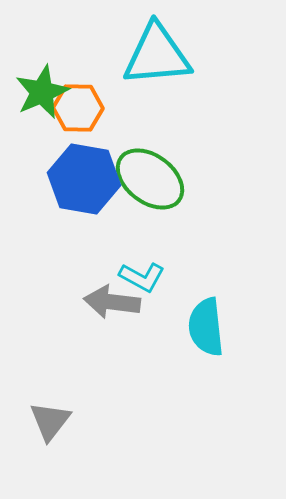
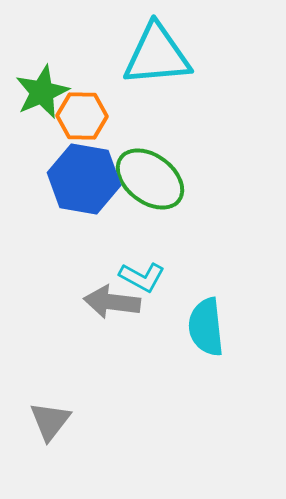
orange hexagon: moved 4 px right, 8 px down
